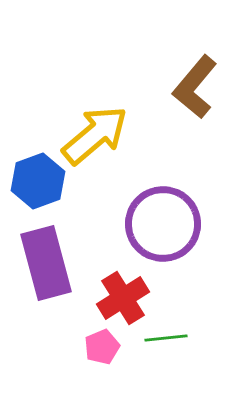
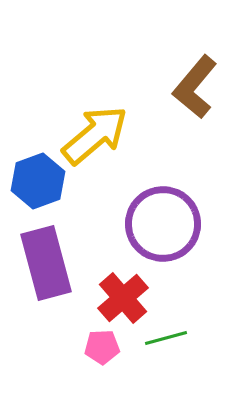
red cross: rotated 9 degrees counterclockwise
green line: rotated 9 degrees counterclockwise
pink pentagon: rotated 20 degrees clockwise
